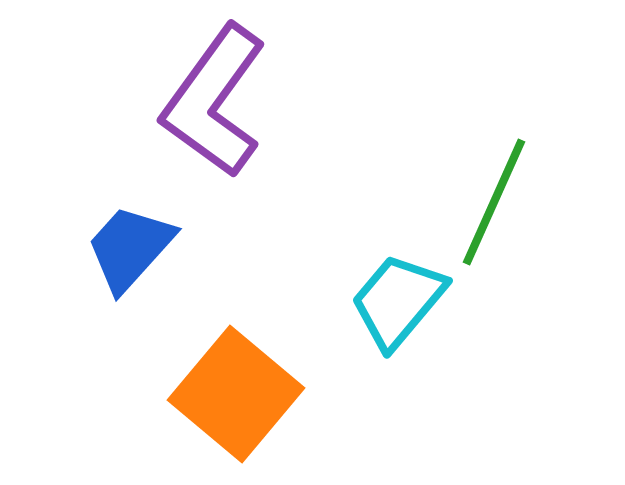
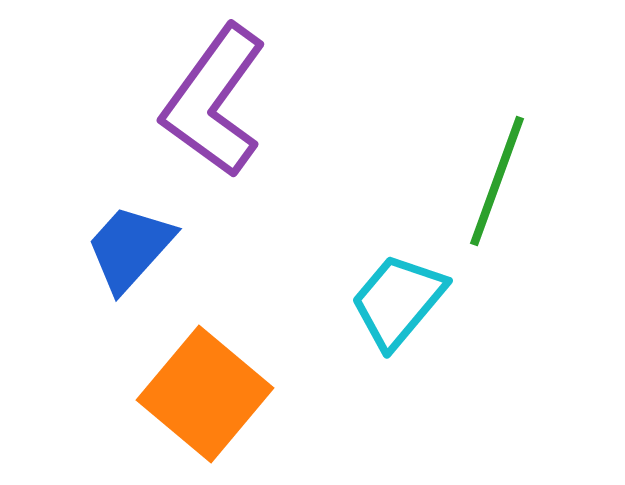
green line: moved 3 px right, 21 px up; rotated 4 degrees counterclockwise
orange square: moved 31 px left
